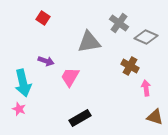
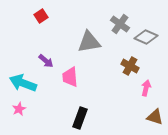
red square: moved 2 px left, 2 px up; rotated 24 degrees clockwise
gray cross: moved 1 px right, 1 px down
purple arrow: rotated 21 degrees clockwise
pink trapezoid: rotated 35 degrees counterclockwise
cyan arrow: rotated 124 degrees clockwise
pink arrow: rotated 21 degrees clockwise
pink star: rotated 24 degrees clockwise
black rectangle: rotated 40 degrees counterclockwise
